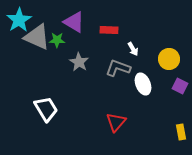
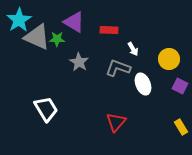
green star: moved 1 px up
yellow rectangle: moved 5 px up; rotated 21 degrees counterclockwise
